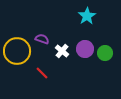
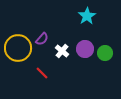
purple semicircle: rotated 112 degrees clockwise
yellow circle: moved 1 px right, 3 px up
